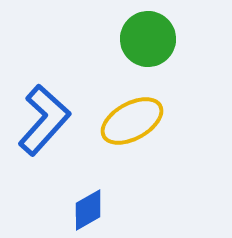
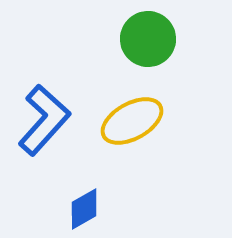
blue diamond: moved 4 px left, 1 px up
